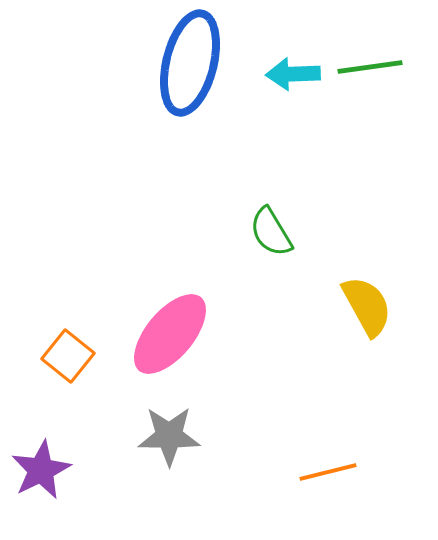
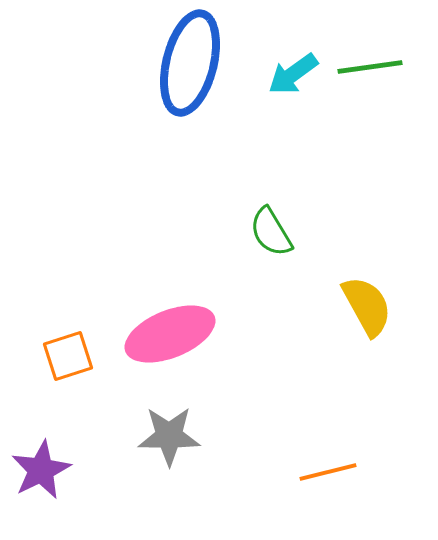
cyan arrow: rotated 34 degrees counterclockwise
pink ellipse: rotated 28 degrees clockwise
orange square: rotated 33 degrees clockwise
